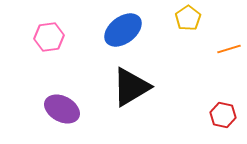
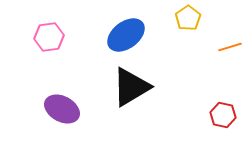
blue ellipse: moved 3 px right, 5 px down
orange line: moved 1 px right, 2 px up
